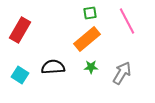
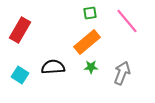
pink line: rotated 12 degrees counterclockwise
orange rectangle: moved 3 px down
gray arrow: rotated 10 degrees counterclockwise
